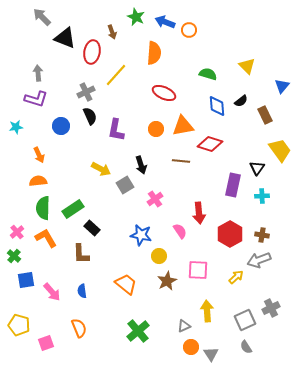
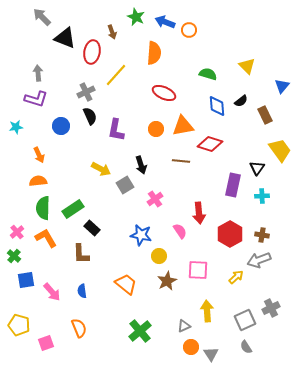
green cross at (138, 331): moved 2 px right
